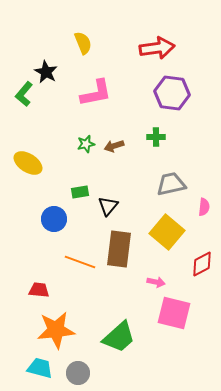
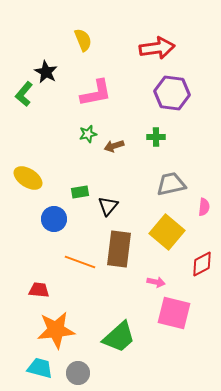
yellow semicircle: moved 3 px up
green star: moved 2 px right, 10 px up
yellow ellipse: moved 15 px down
